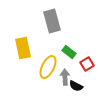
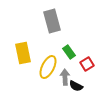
yellow rectangle: moved 5 px down
green rectangle: rotated 16 degrees clockwise
